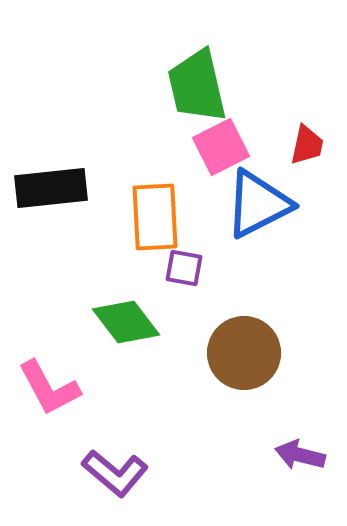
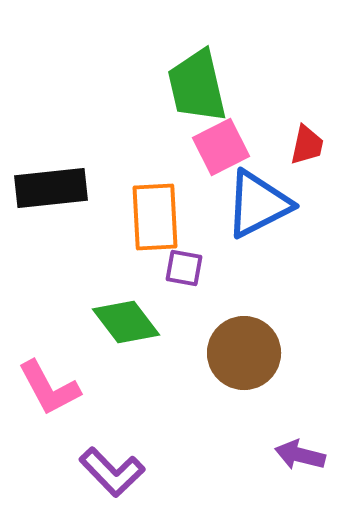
purple L-shape: moved 3 px left, 1 px up; rotated 6 degrees clockwise
